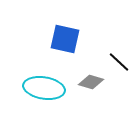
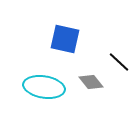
gray diamond: rotated 35 degrees clockwise
cyan ellipse: moved 1 px up
